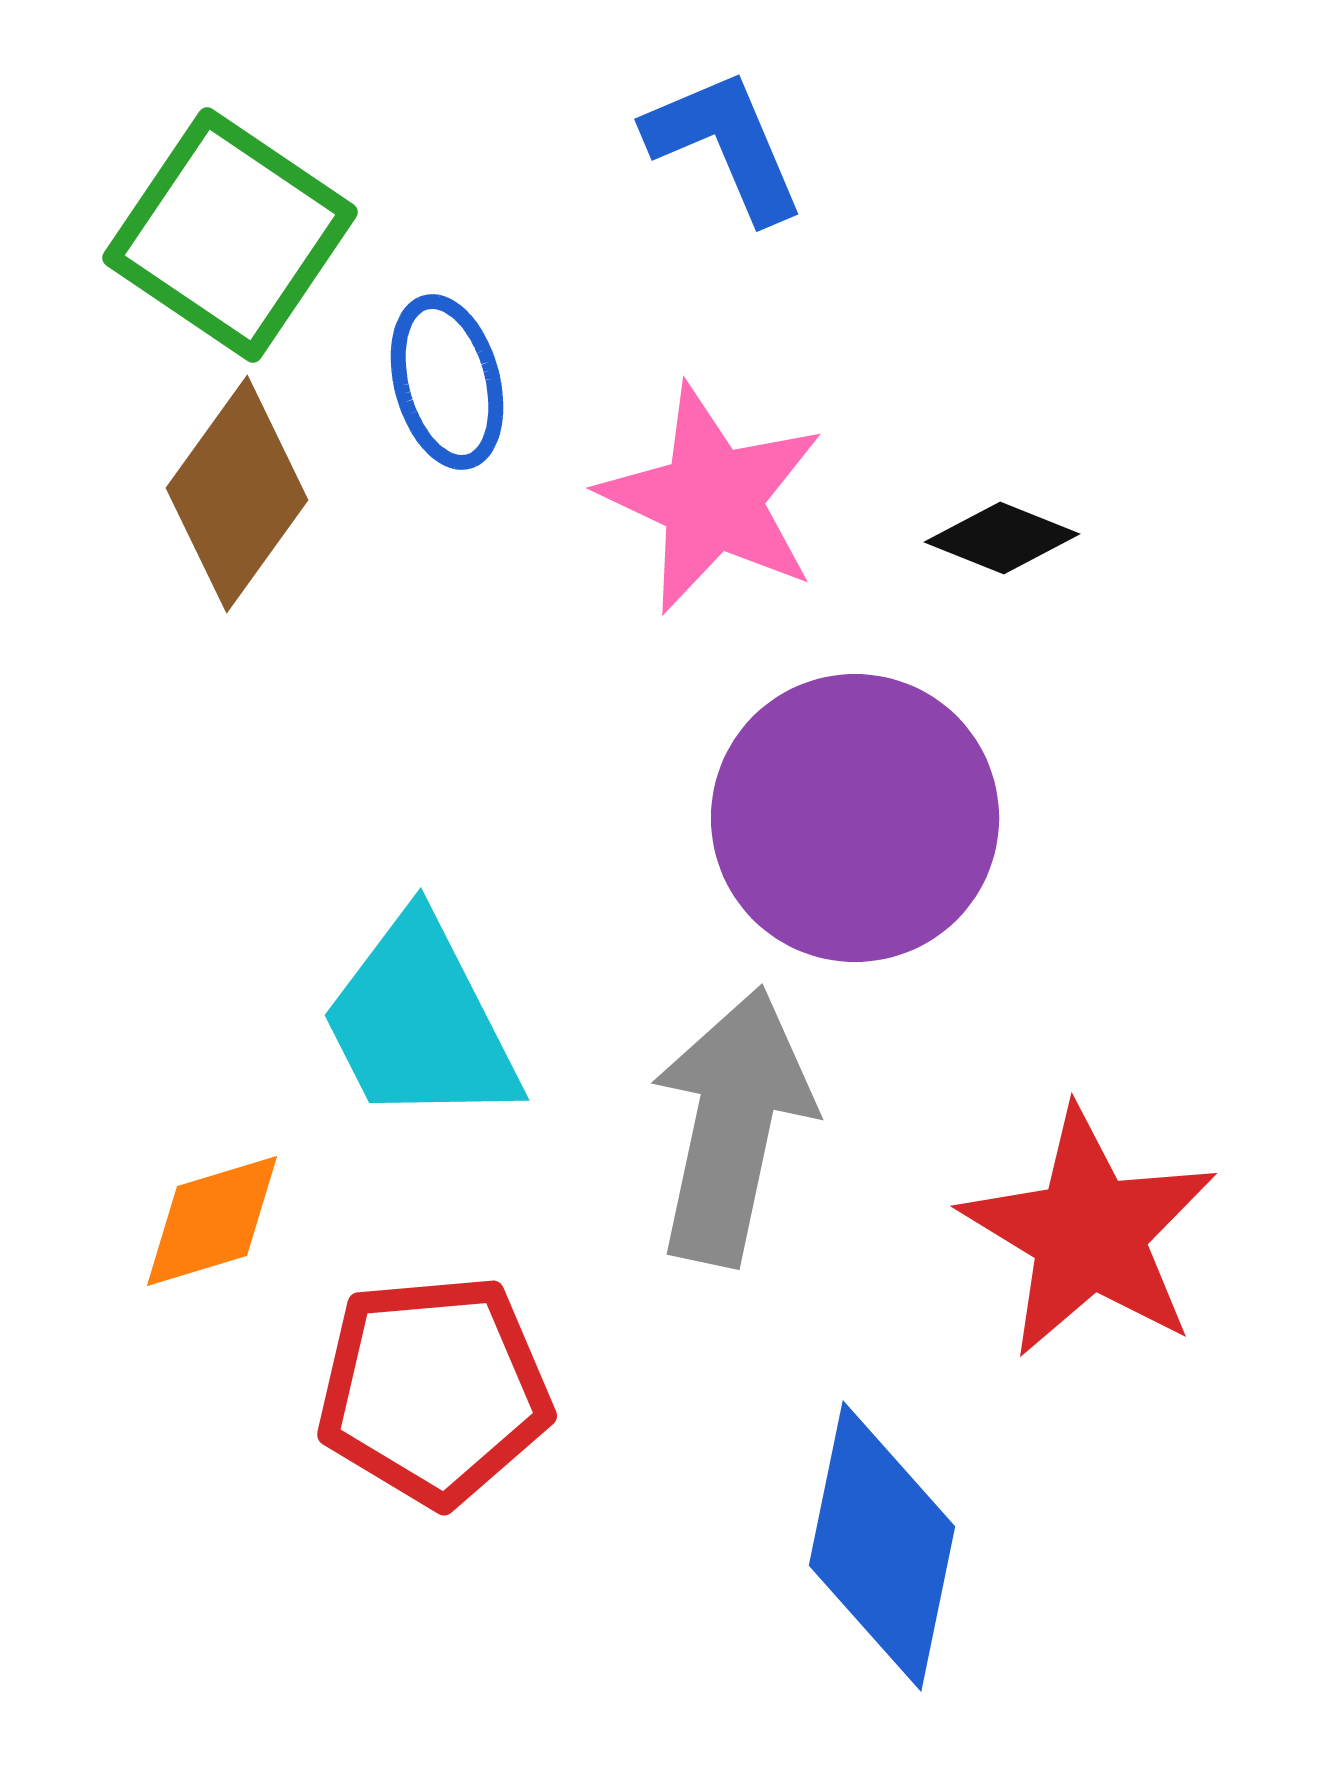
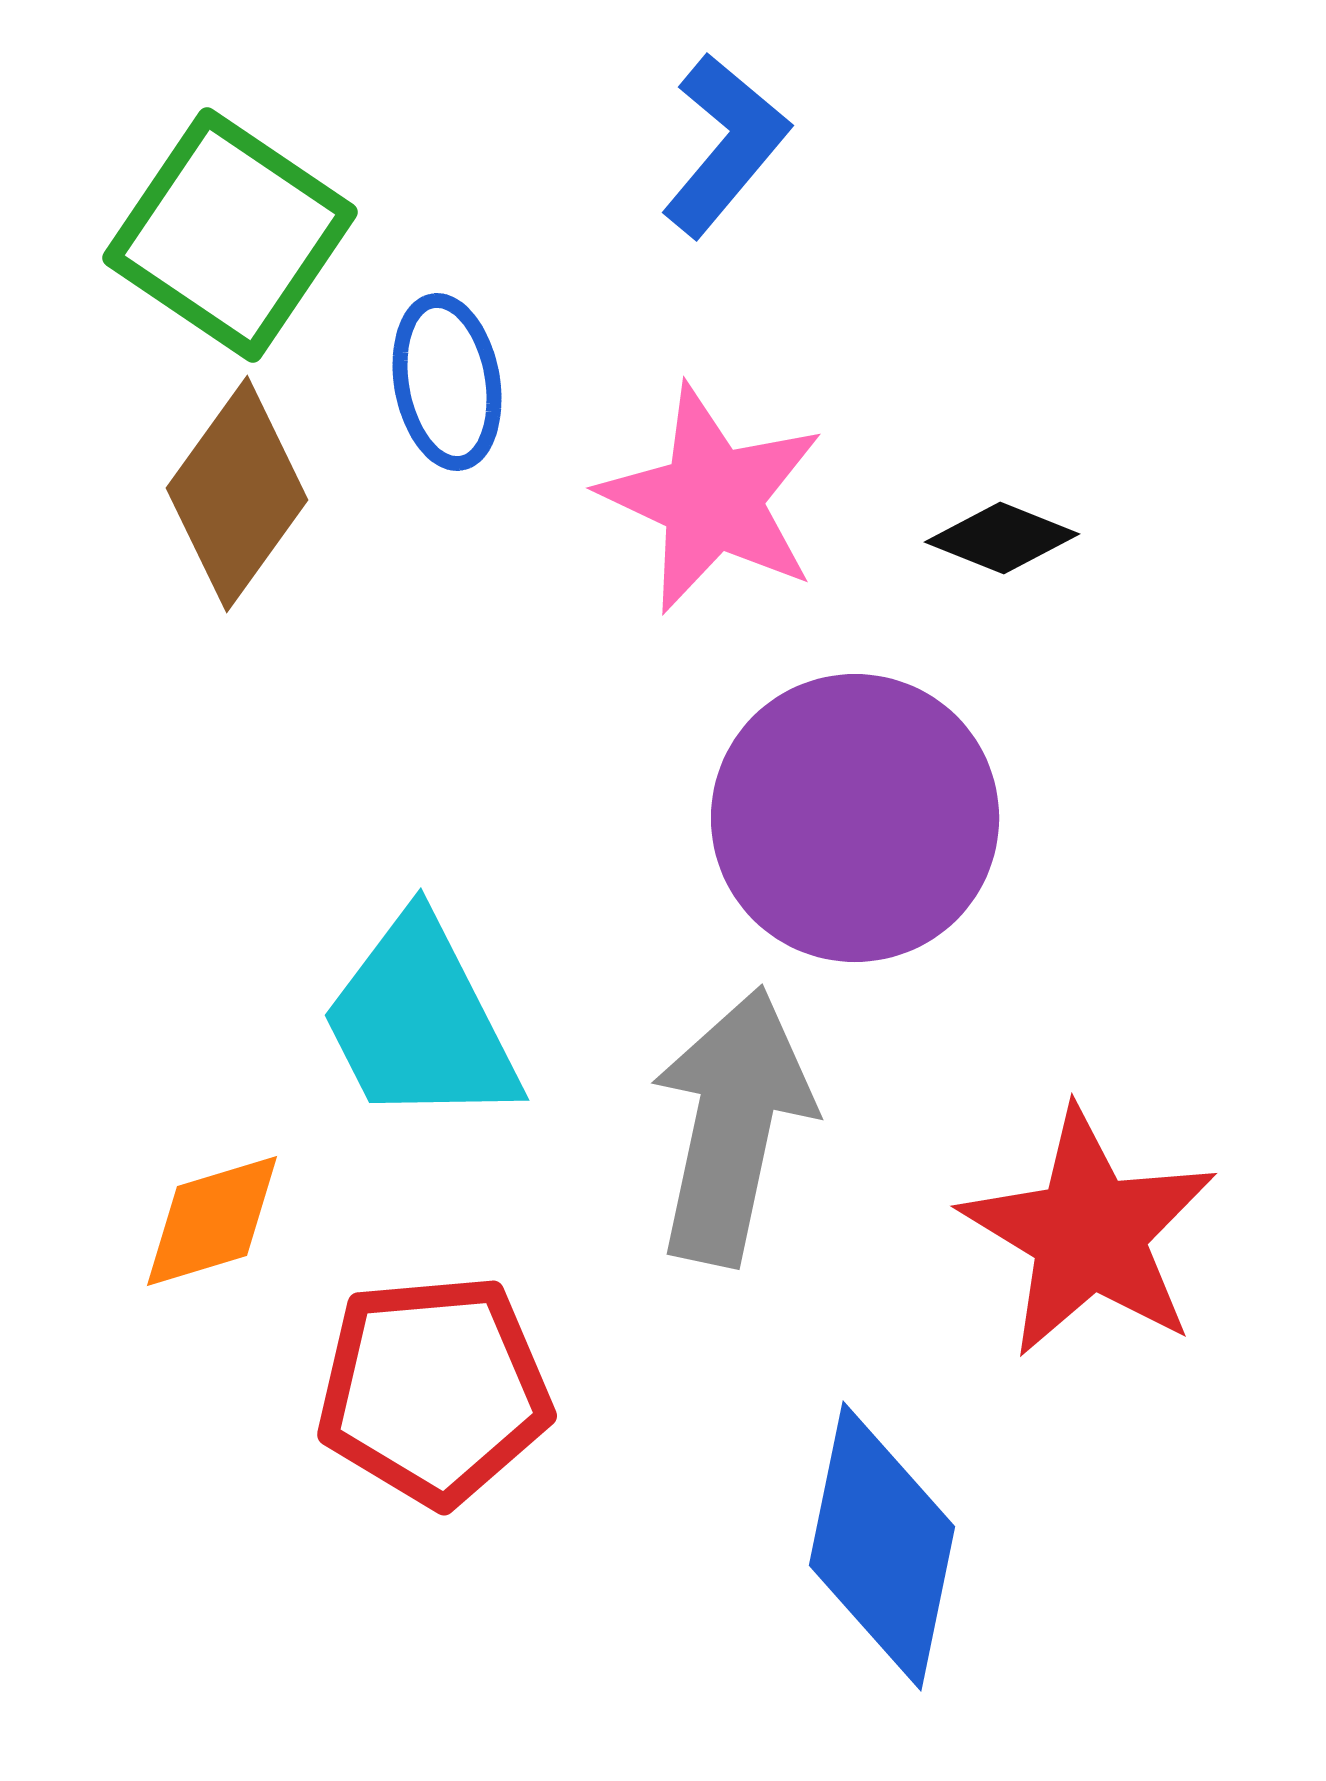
blue L-shape: rotated 63 degrees clockwise
blue ellipse: rotated 5 degrees clockwise
